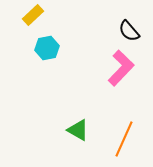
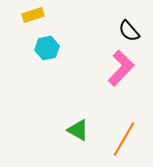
yellow rectangle: rotated 25 degrees clockwise
orange line: rotated 6 degrees clockwise
